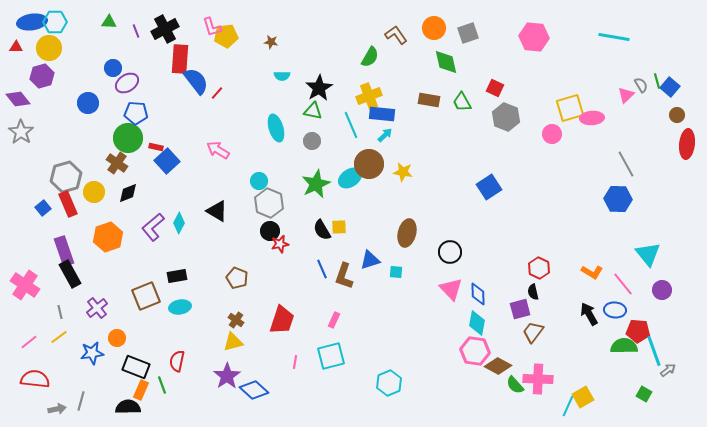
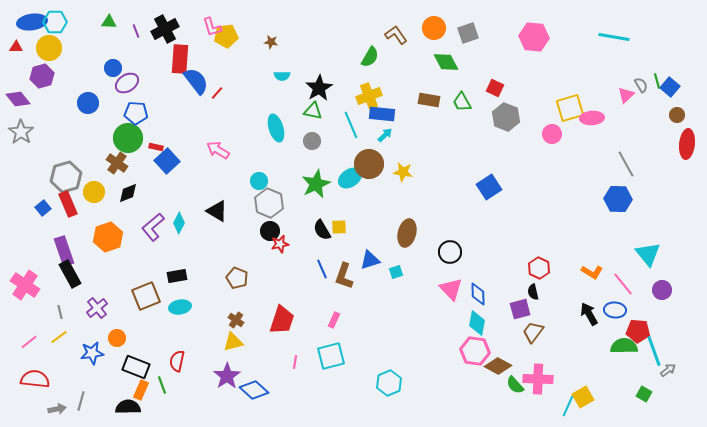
green diamond at (446, 62): rotated 16 degrees counterclockwise
cyan square at (396, 272): rotated 24 degrees counterclockwise
